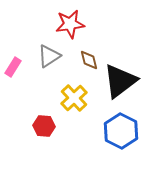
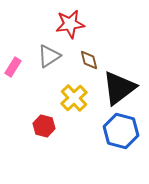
black triangle: moved 1 px left, 7 px down
red hexagon: rotated 10 degrees clockwise
blue hexagon: rotated 12 degrees counterclockwise
